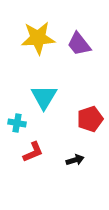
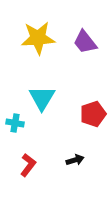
purple trapezoid: moved 6 px right, 2 px up
cyan triangle: moved 2 px left, 1 px down
red pentagon: moved 3 px right, 5 px up
cyan cross: moved 2 px left
red L-shape: moved 5 px left, 13 px down; rotated 30 degrees counterclockwise
